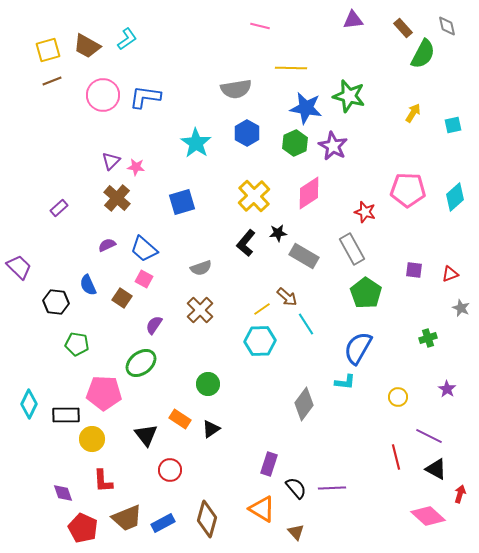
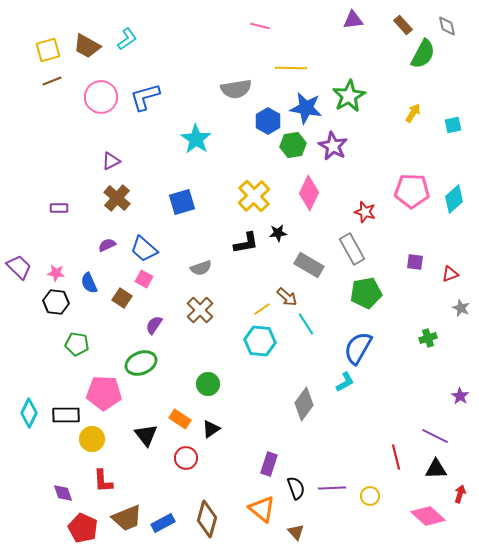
brown rectangle at (403, 28): moved 3 px up
pink circle at (103, 95): moved 2 px left, 2 px down
green star at (349, 96): rotated 28 degrees clockwise
blue L-shape at (145, 97): rotated 24 degrees counterclockwise
blue hexagon at (247, 133): moved 21 px right, 12 px up
cyan star at (196, 143): moved 4 px up
green hexagon at (295, 143): moved 2 px left, 2 px down; rotated 15 degrees clockwise
purple triangle at (111, 161): rotated 18 degrees clockwise
pink star at (136, 167): moved 80 px left, 106 px down
pink pentagon at (408, 190): moved 4 px right, 1 px down
pink diamond at (309, 193): rotated 32 degrees counterclockwise
cyan diamond at (455, 197): moved 1 px left, 2 px down
purple rectangle at (59, 208): rotated 42 degrees clockwise
black L-shape at (246, 243): rotated 140 degrees counterclockwise
gray rectangle at (304, 256): moved 5 px right, 9 px down
purple square at (414, 270): moved 1 px right, 8 px up
blue semicircle at (88, 285): moved 1 px right, 2 px up
green pentagon at (366, 293): rotated 28 degrees clockwise
cyan hexagon at (260, 341): rotated 8 degrees clockwise
green ellipse at (141, 363): rotated 16 degrees clockwise
cyan L-shape at (345, 382): rotated 35 degrees counterclockwise
purple star at (447, 389): moved 13 px right, 7 px down
yellow circle at (398, 397): moved 28 px left, 99 px down
cyan diamond at (29, 404): moved 9 px down
purple line at (429, 436): moved 6 px right
black triangle at (436, 469): rotated 30 degrees counterclockwise
red circle at (170, 470): moved 16 px right, 12 px up
black semicircle at (296, 488): rotated 20 degrees clockwise
orange triangle at (262, 509): rotated 8 degrees clockwise
